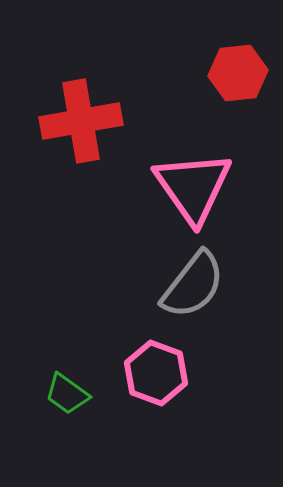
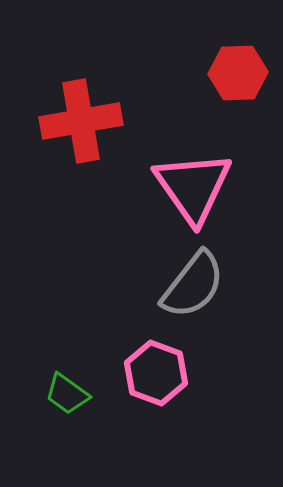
red hexagon: rotated 4 degrees clockwise
